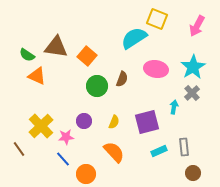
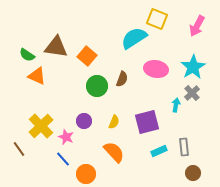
cyan arrow: moved 2 px right, 2 px up
pink star: rotated 28 degrees clockwise
